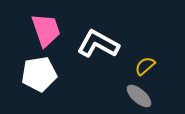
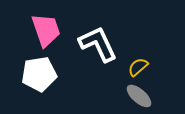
white L-shape: rotated 36 degrees clockwise
yellow semicircle: moved 7 px left, 1 px down
